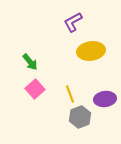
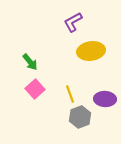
purple ellipse: rotated 10 degrees clockwise
